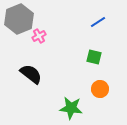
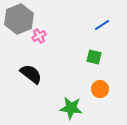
blue line: moved 4 px right, 3 px down
